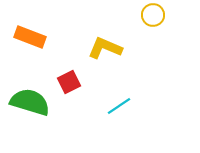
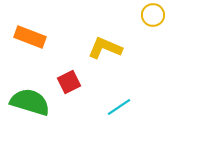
cyan line: moved 1 px down
